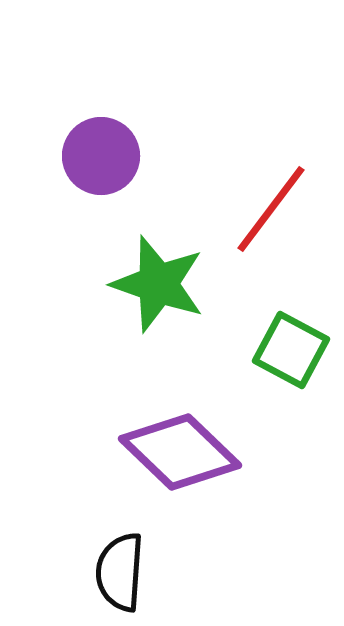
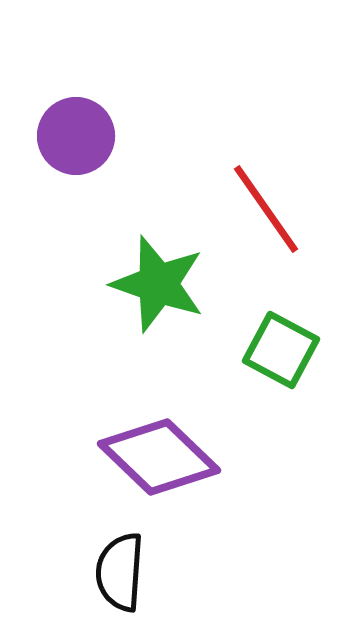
purple circle: moved 25 px left, 20 px up
red line: moved 5 px left; rotated 72 degrees counterclockwise
green square: moved 10 px left
purple diamond: moved 21 px left, 5 px down
